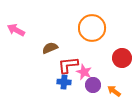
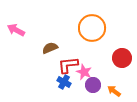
blue cross: rotated 24 degrees clockwise
